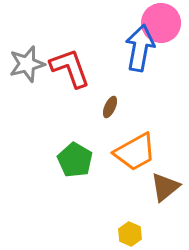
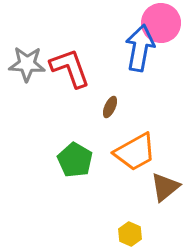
gray star: rotated 18 degrees clockwise
